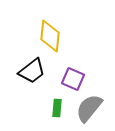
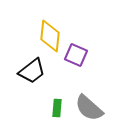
purple square: moved 3 px right, 24 px up
gray semicircle: rotated 88 degrees counterclockwise
